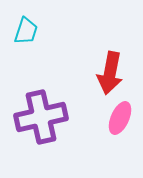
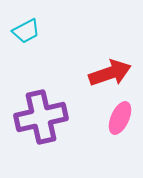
cyan trapezoid: rotated 44 degrees clockwise
red arrow: rotated 120 degrees counterclockwise
